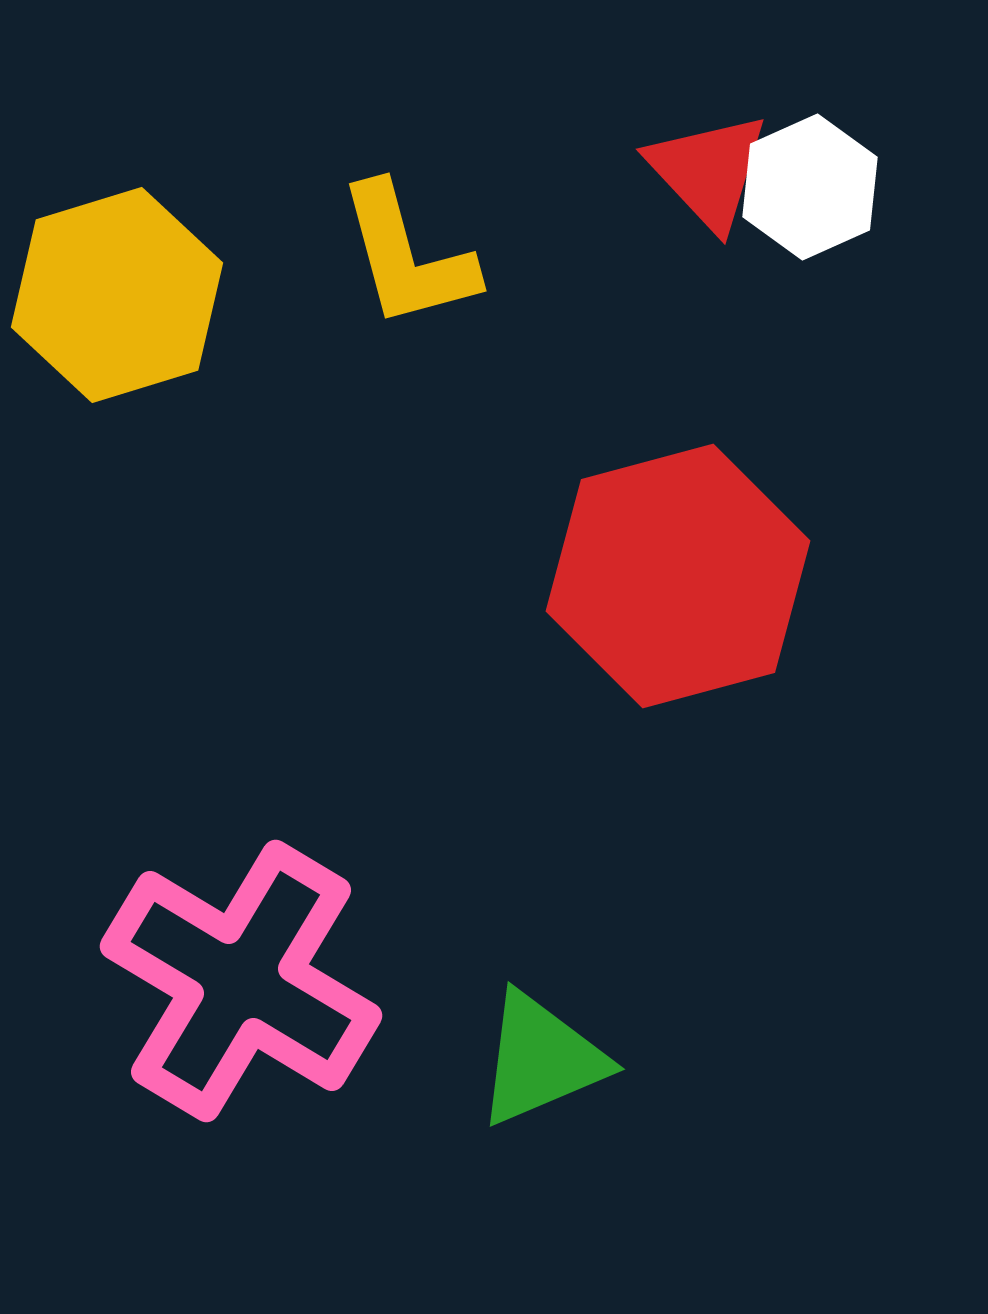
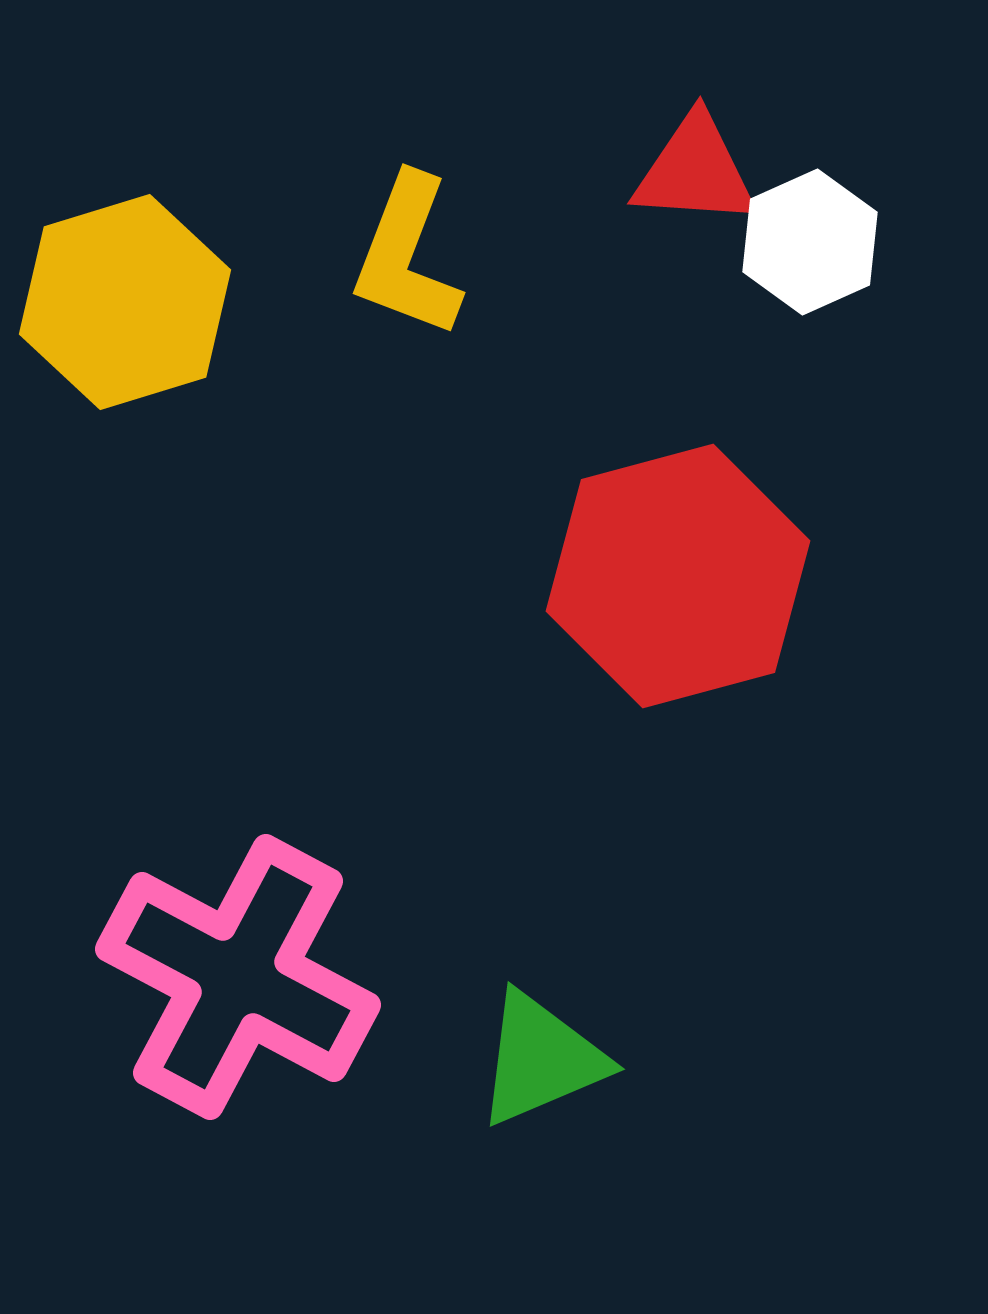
red triangle: moved 13 px left; rotated 43 degrees counterclockwise
white hexagon: moved 55 px down
yellow L-shape: rotated 36 degrees clockwise
yellow hexagon: moved 8 px right, 7 px down
pink cross: moved 3 px left, 4 px up; rotated 3 degrees counterclockwise
